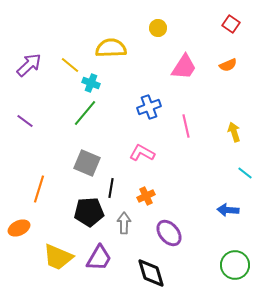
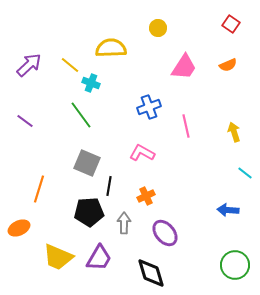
green line: moved 4 px left, 2 px down; rotated 76 degrees counterclockwise
black line: moved 2 px left, 2 px up
purple ellipse: moved 4 px left
